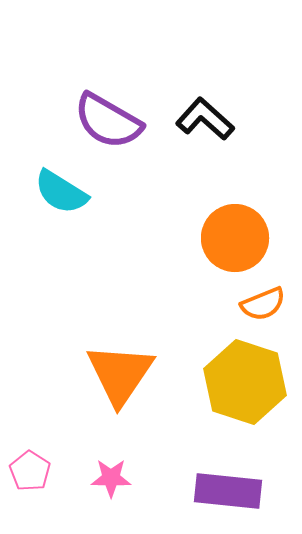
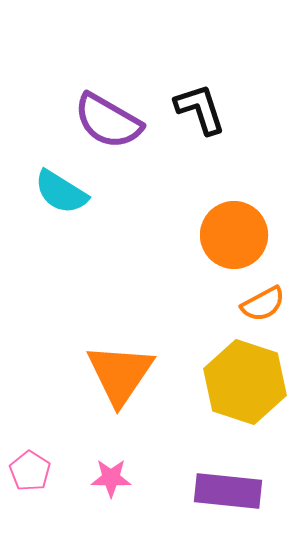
black L-shape: moved 5 px left, 10 px up; rotated 30 degrees clockwise
orange circle: moved 1 px left, 3 px up
orange semicircle: rotated 6 degrees counterclockwise
